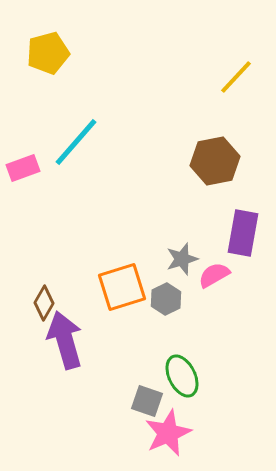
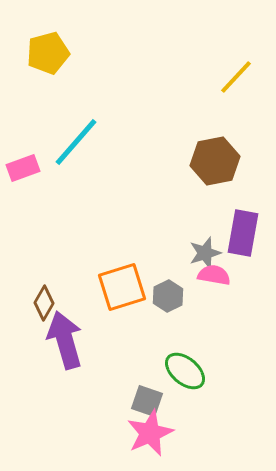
gray star: moved 23 px right, 6 px up
pink semicircle: rotated 40 degrees clockwise
gray hexagon: moved 2 px right, 3 px up
green ellipse: moved 3 px right, 5 px up; rotated 24 degrees counterclockwise
pink star: moved 18 px left
